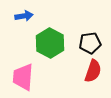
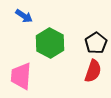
blue arrow: rotated 42 degrees clockwise
black pentagon: moved 6 px right; rotated 25 degrees counterclockwise
pink trapezoid: moved 2 px left, 1 px up
